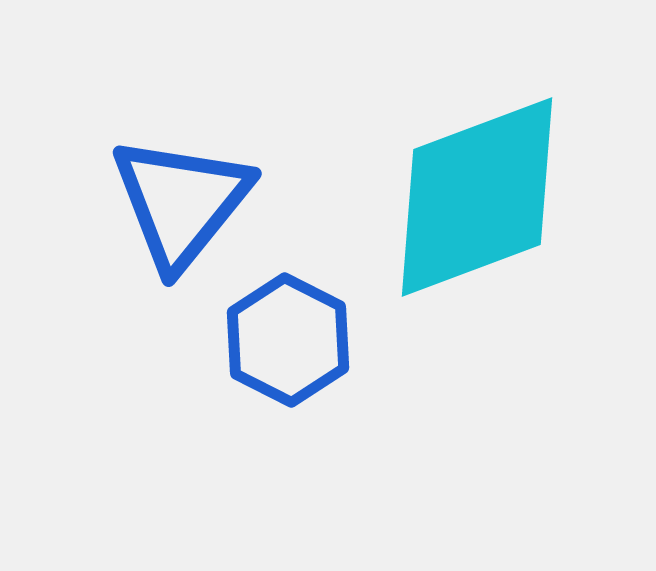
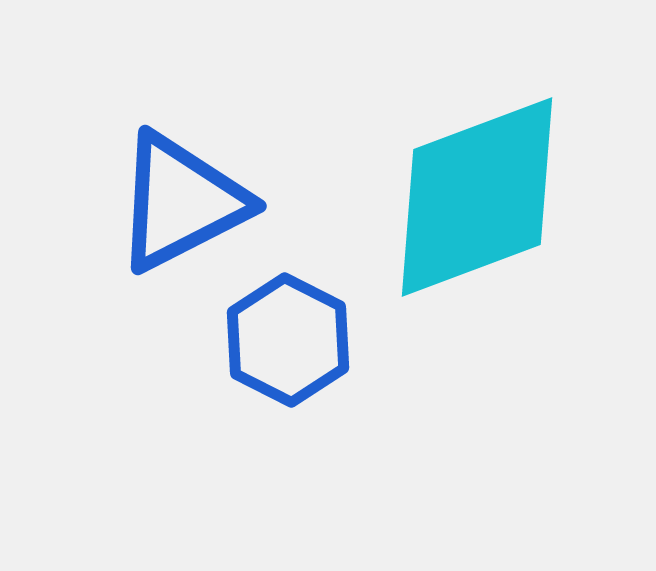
blue triangle: rotated 24 degrees clockwise
